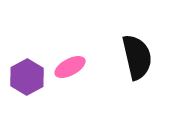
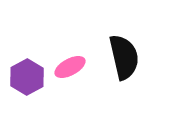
black semicircle: moved 13 px left
